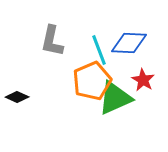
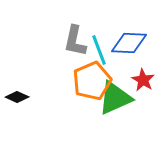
gray L-shape: moved 23 px right
